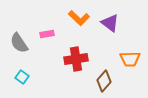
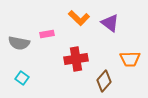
gray semicircle: rotated 45 degrees counterclockwise
cyan square: moved 1 px down
